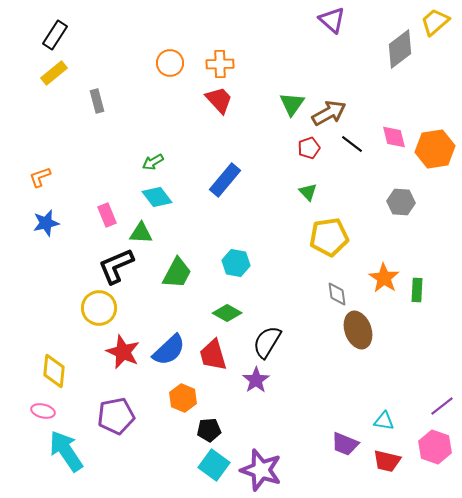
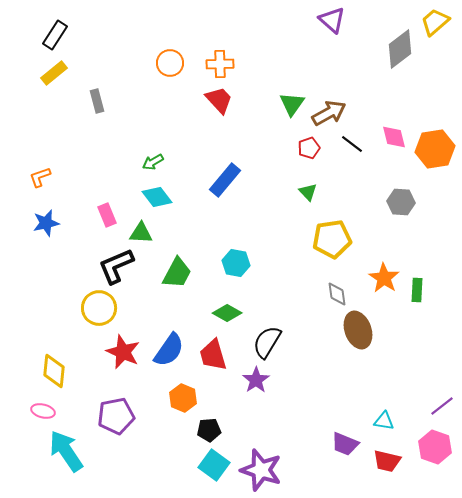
yellow pentagon at (329, 237): moved 3 px right, 2 px down
blue semicircle at (169, 350): rotated 12 degrees counterclockwise
